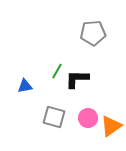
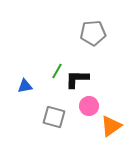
pink circle: moved 1 px right, 12 px up
